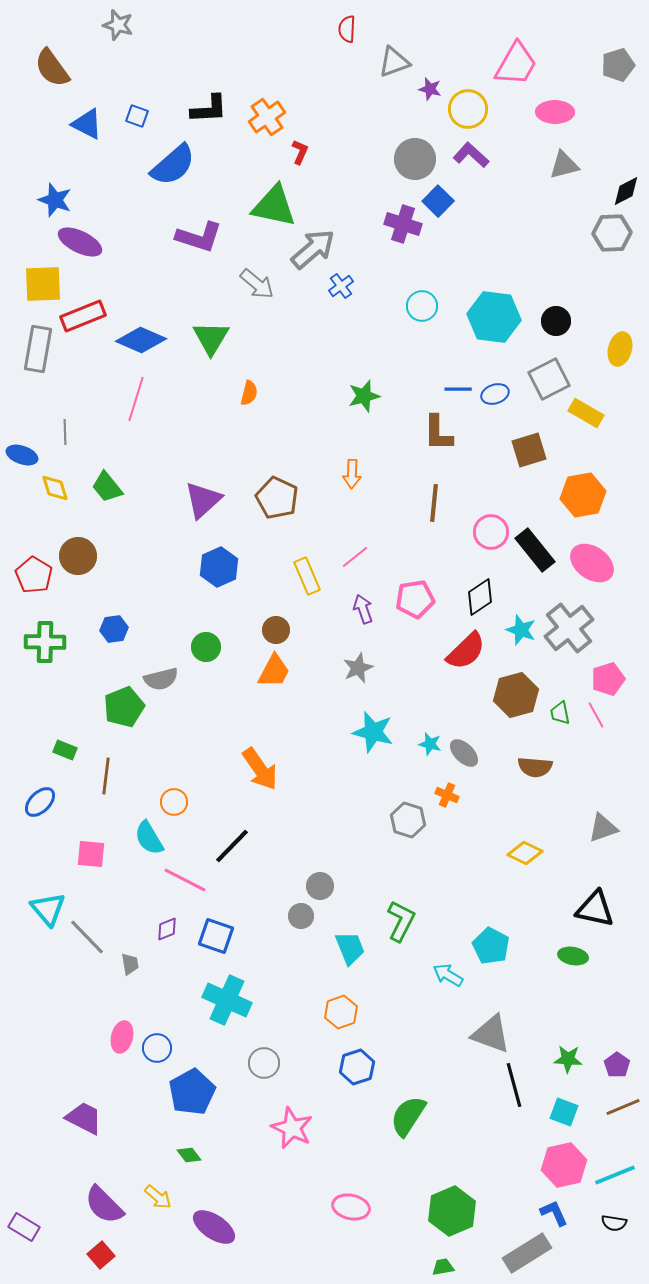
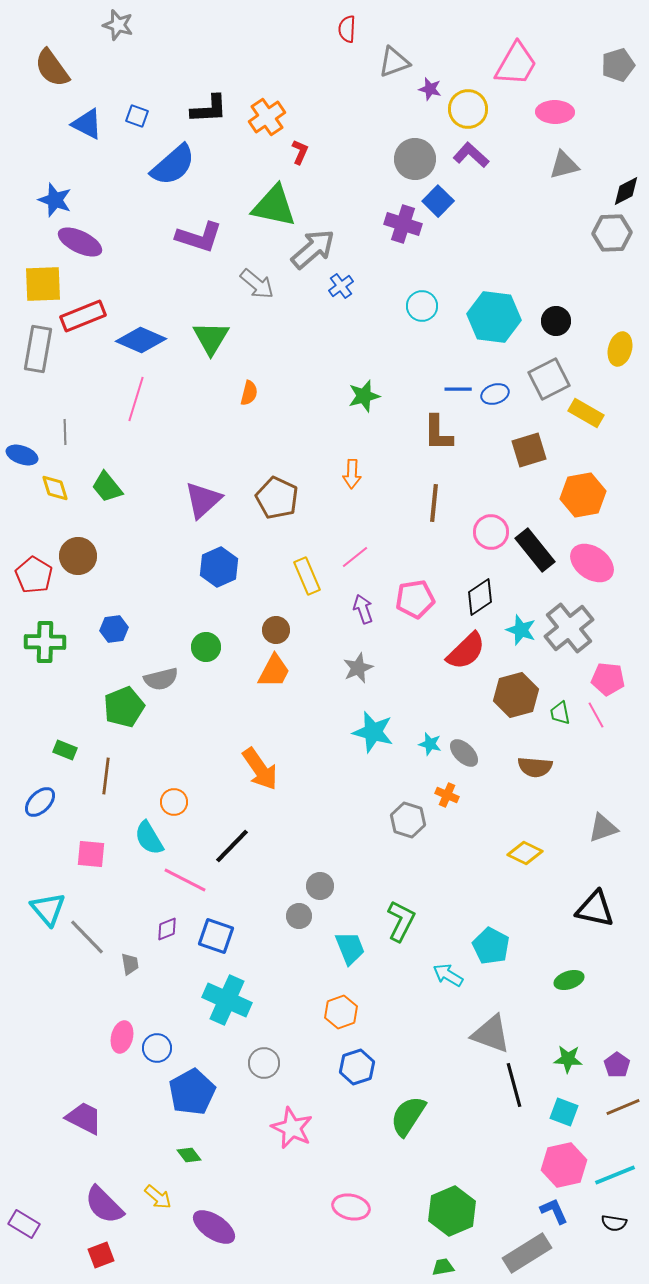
pink pentagon at (608, 679): rotated 24 degrees clockwise
gray circle at (301, 916): moved 2 px left
green ellipse at (573, 956): moved 4 px left, 24 px down; rotated 28 degrees counterclockwise
blue L-shape at (554, 1213): moved 2 px up
purple rectangle at (24, 1227): moved 3 px up
red square at (101, 1255): rotated 20 degrees clockwise
